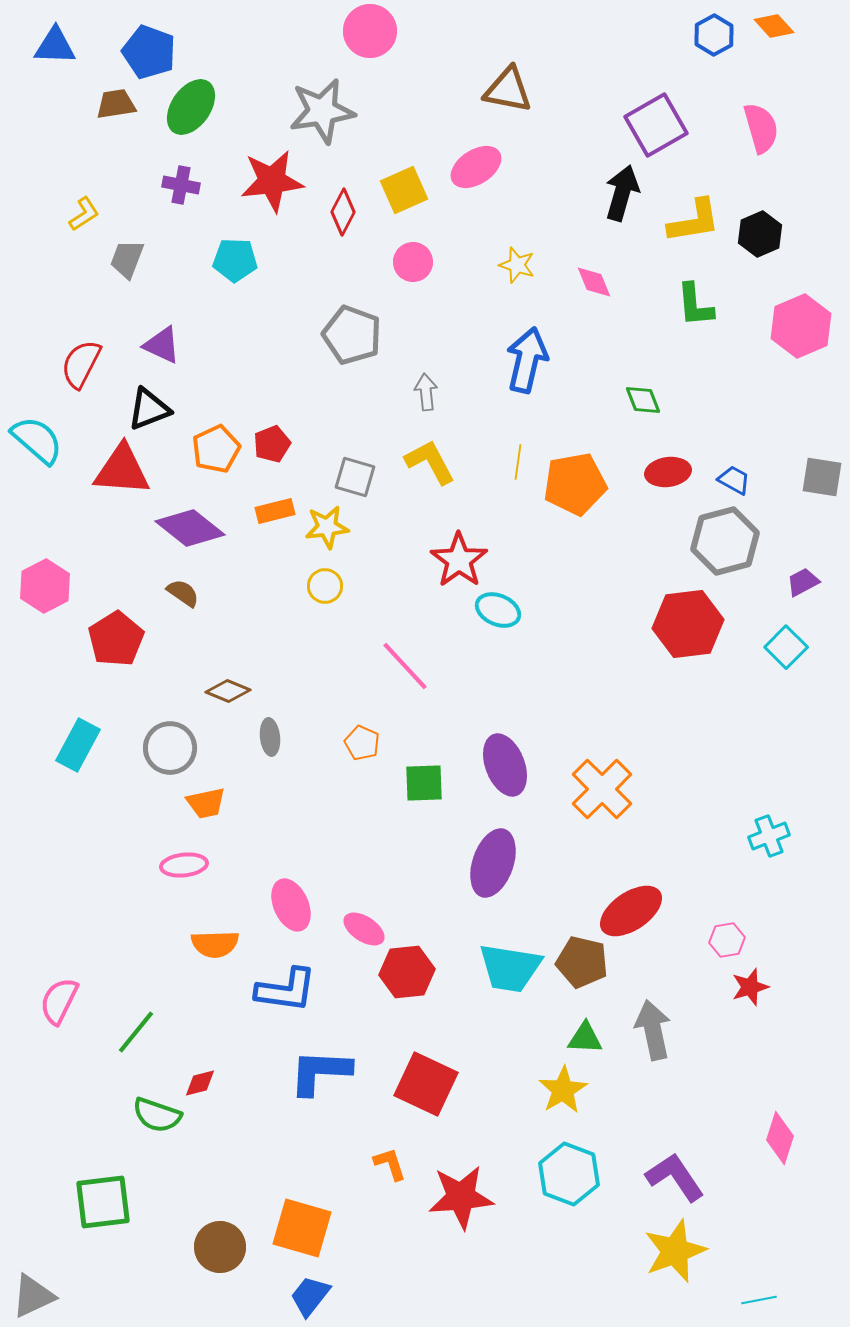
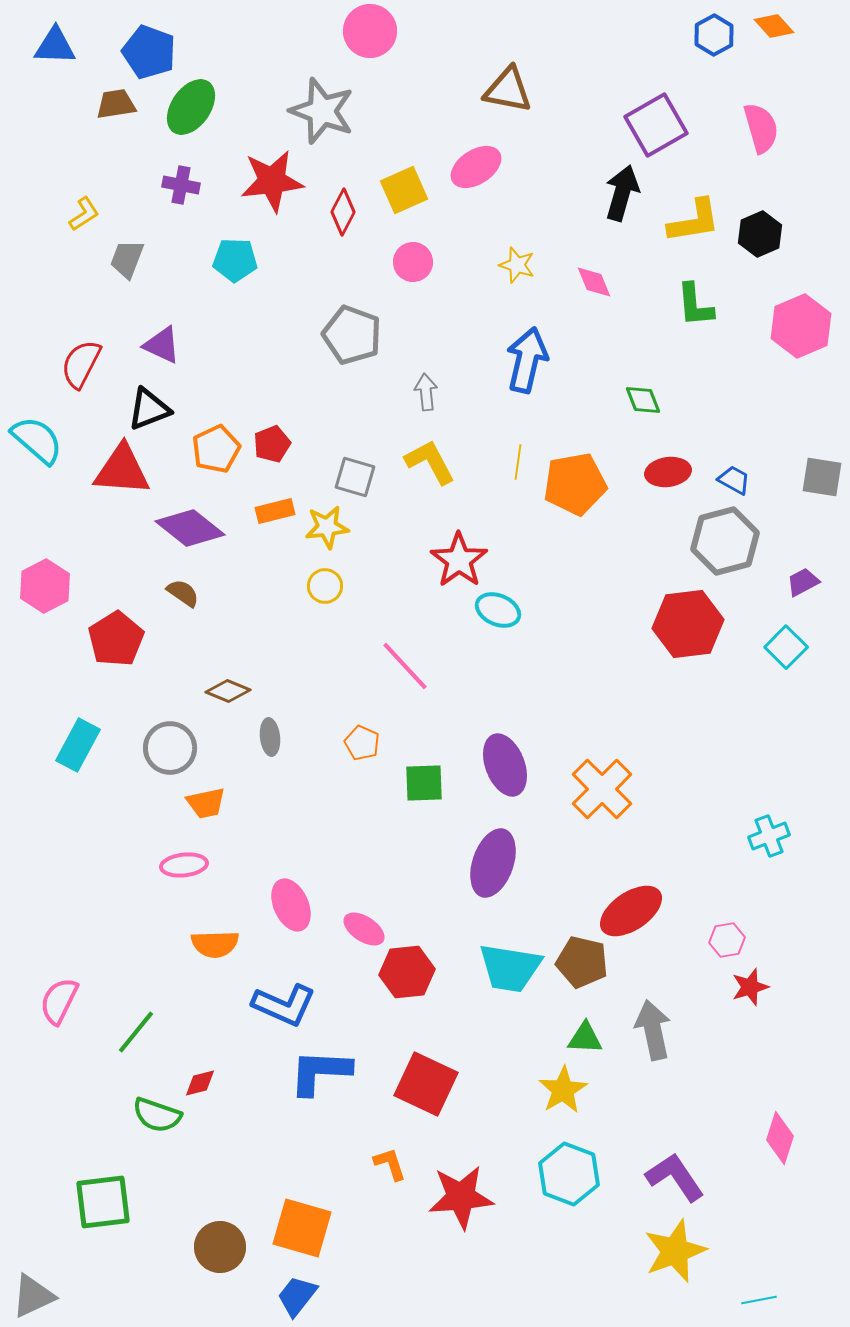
gray star at (322, 111): rotated 30 degrees clockwise
blue L-shape at (286, 990): moved 2 px left, 15 px down; rotated 16 degrees clockwise
blue trapezoid at (310, 1296): moved 13 px left
